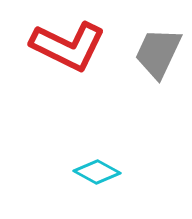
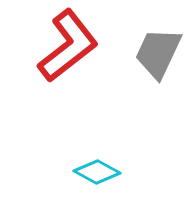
red L-shape: rotated 64 degrees counterclockwise
